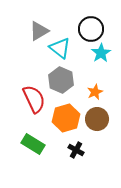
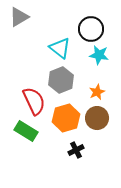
gray triangle: moved 20 px left, 14 px up
cyan star: moved 2 px left, 2 px down; rotated 30 degrees counterclockwise
gray hexagon: rotated 15 degrees clockwise
orange star: moved 2 px right
red semicircle: moved 2 px down
brown circle: moved 1 px up
green rectangle: moved 7 px left, 13 px up
black cross: rotated 35 degrees clockwise
